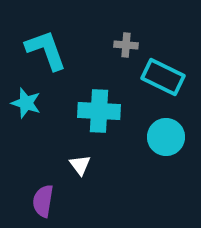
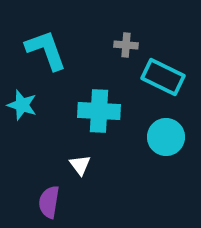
cyan star: moved 4 px left, 2 px down
purple semicircle: moved 6 px right, 1 px down
